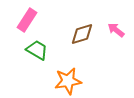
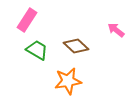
brown diamond: moved 6 px left, 12 px down; rotated 60 degrees clockwise
